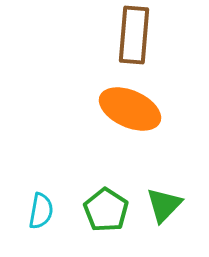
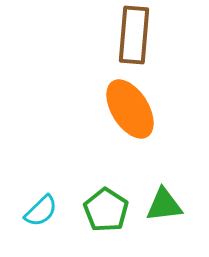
orange ellipse: rotated 34 degrees clockwise
green triangle: rotated 39 degrees clockwise
cyan semicircle: rotated 36 degrees clockwise
